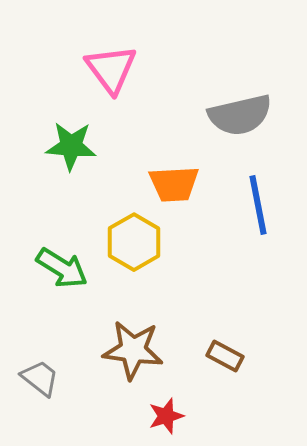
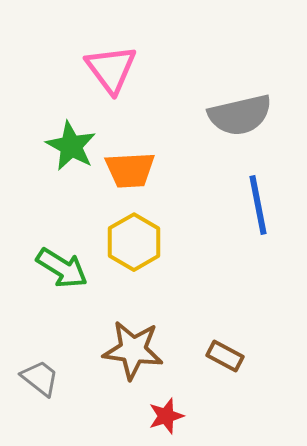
green star: rotated 24 degrees clockwise
orange trapezoid: moved 44 px left, 14 px up
